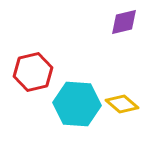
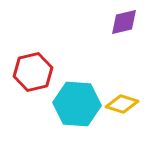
yellow diamond: rotated 24 degrees counterclockwise
